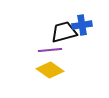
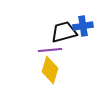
blue cross: moved 1 px right, 1 px down
yellow diamond: rotated 72 degrees clockwise
